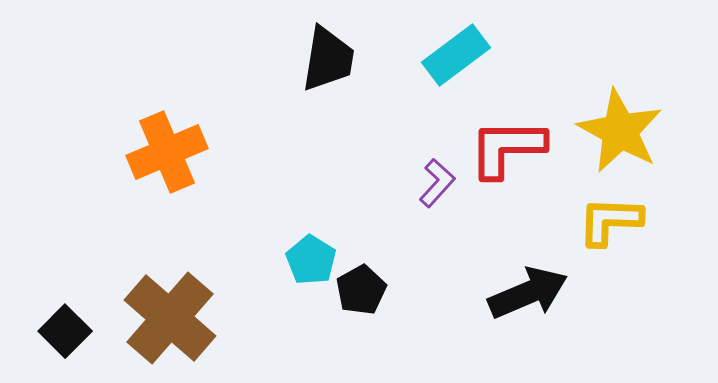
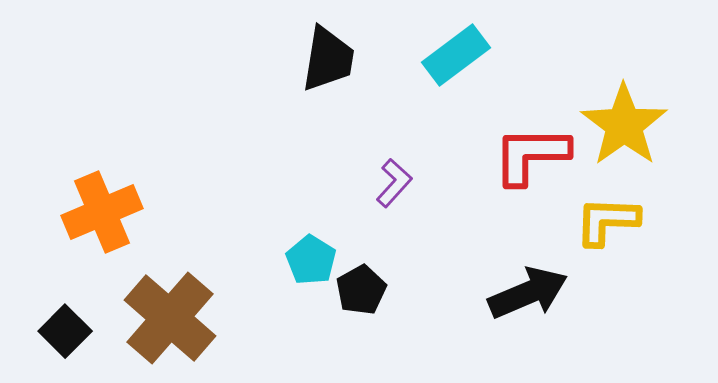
yellow star: moved 4 px right, 6 px up; rotated 8 degrees clockwise
red L-shape: moved 24 px right, 7 px down
orange cross: moved 65 px left, 60 px down
purple L-shape: moved 43 px left
yellow L-shape: moved 3 px left
